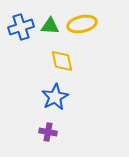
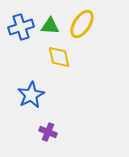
yellow ellipse: rotated 44 degrees counterclockwise
yellow diamond: moved 3 px left, 4 px up
blue star: moved 24 px left, 2 px up
purple cross: rotated 12 degrees clockwise
